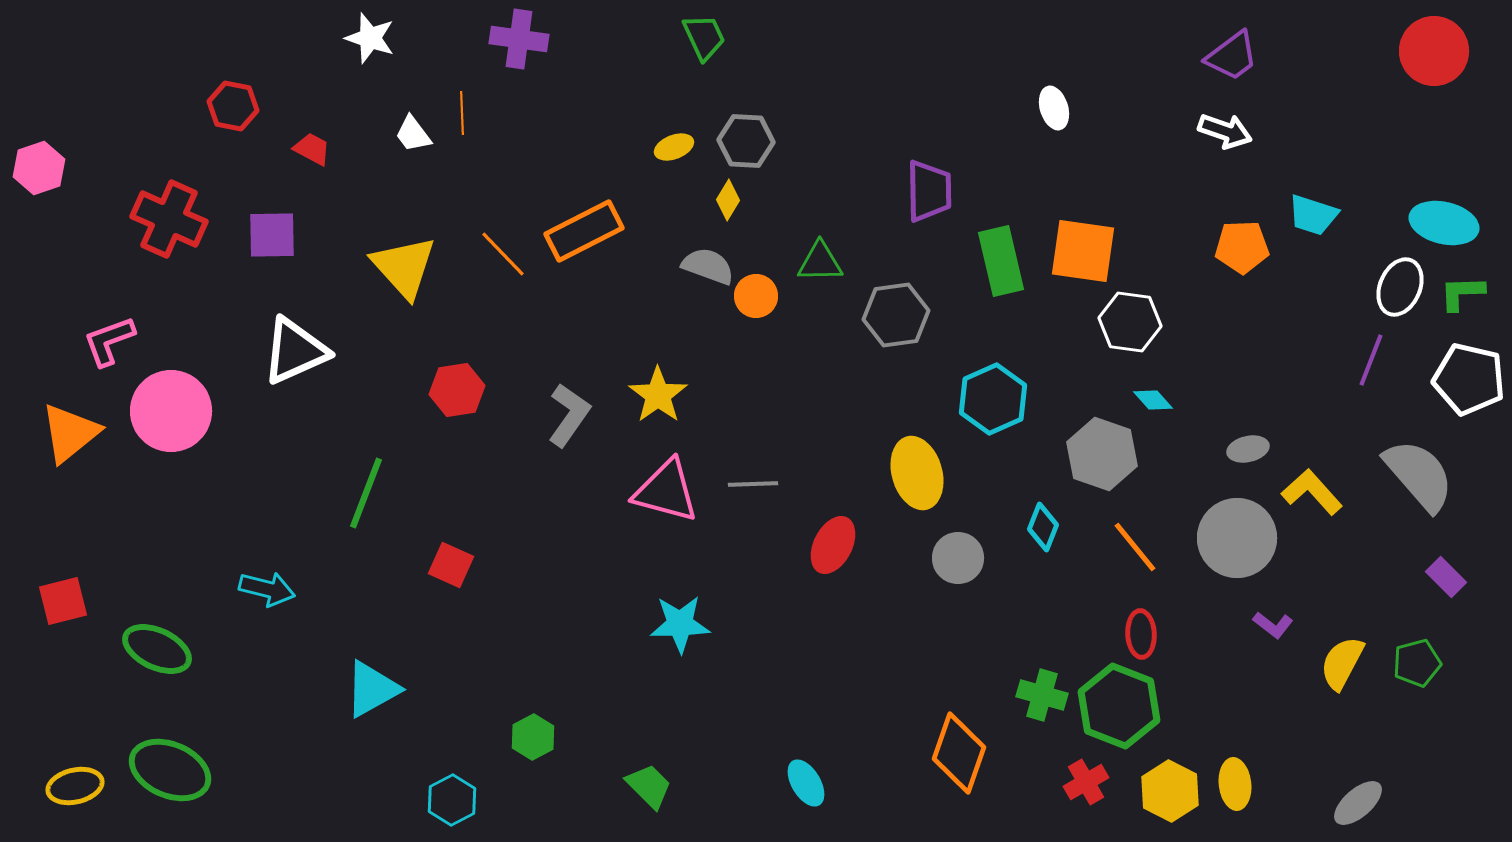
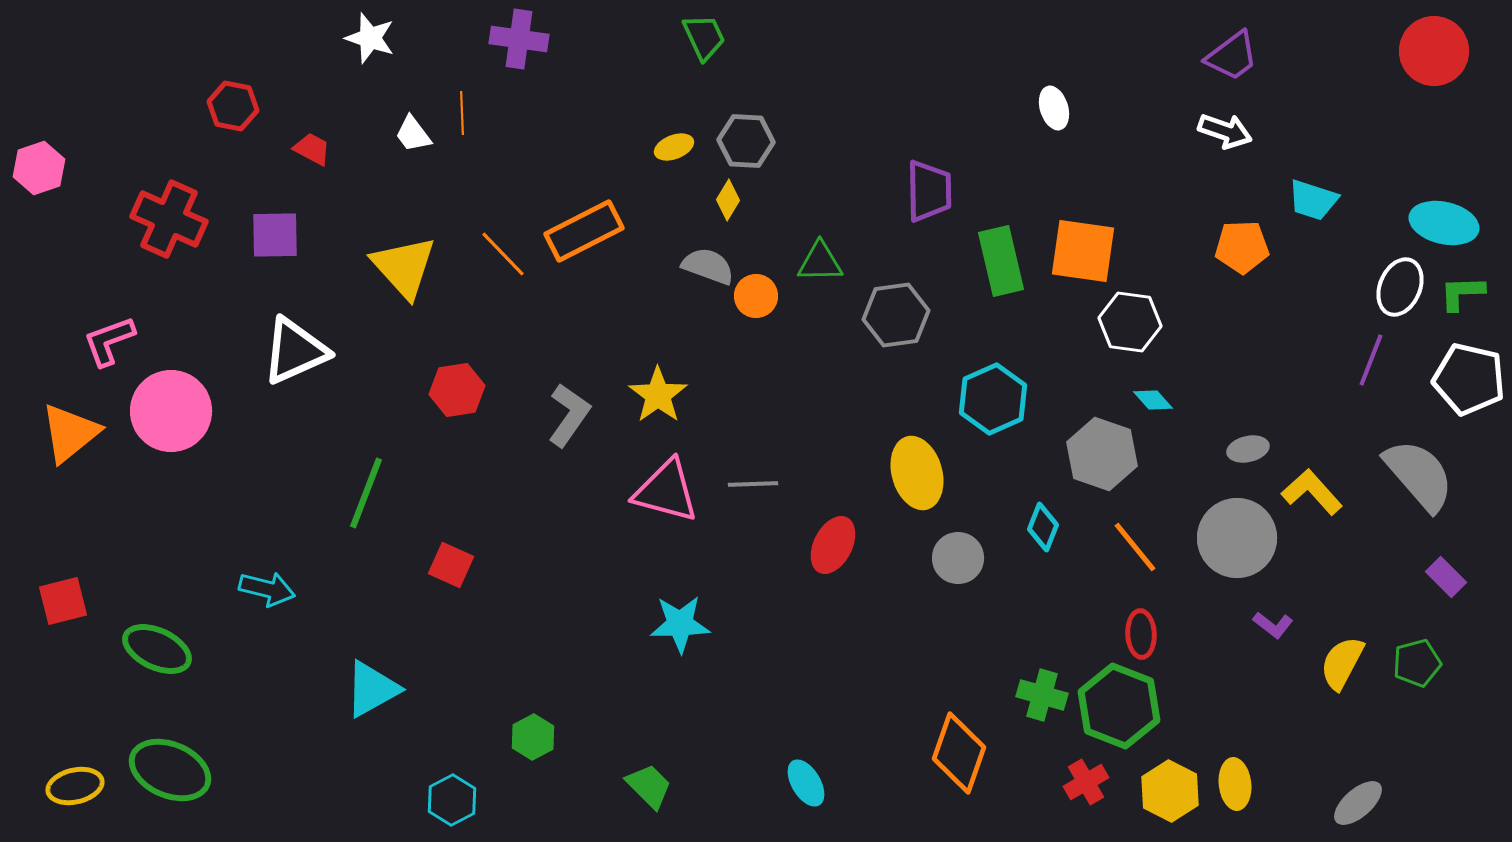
cyan trapezoid at (1313, 215): moved 15 px up
purple square at (272, 235): moved 3 px right
